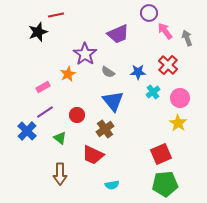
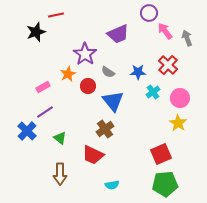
black star: moved 2 px left
red circle: moved 11 px right, 29 px up
